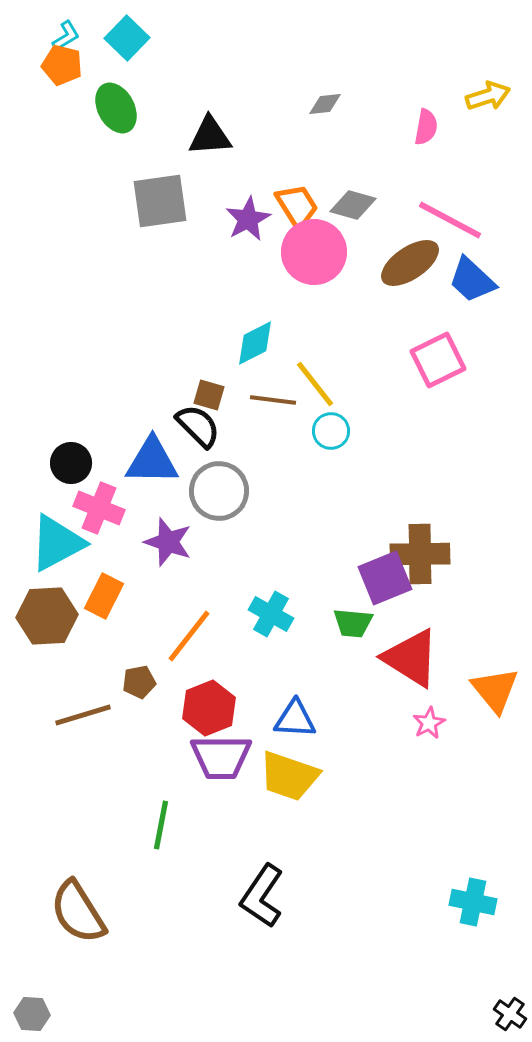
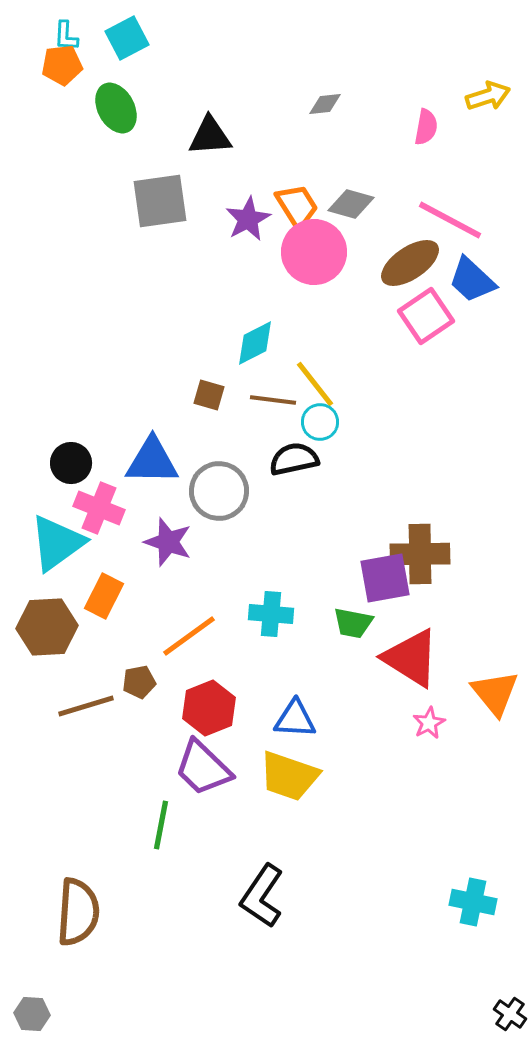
cyan L-shape at (66, 36): rotated 124 degrees clockwise
cyan square at (127, 38): rotated 18 degrees clockwise
orange pentagon at (62, 65): rotated 21 degrees counterclockwise
gray diamond at (353, 205): moved 2 px left, 1 px up
pink square at (438, 360): moved 12 px left, 44 px up; rotated 8 degrees counterclockwise
black semicircle at (198, 426): moved 96 px right, 33 px down; rotated 57 degrees counterclockwise
cyan circle at (331, 431): moved 11 px left, 9 px up
cyan triangle at (57, 543): rotated 8 degrees counterclockwise
purple square at (385, 578): rotated 12 degrees clockwise
cyan cross at (271, 614): rotated 24 degrees counterclockwise
brown hexagon at (47, 616): moved 11 px down
green trapezoid at (353, 623): rotated 6 degrees clockwise
orange line at (189, 636): rotated 16 degrees clockwise
orange triangle at (495, 690): moved 3 px down
brown line at (83, 715): moved 3 px right, 9 px up
purple trapezoid at (221, 757): moved 18 px left, 11 px down; rotated 44 degrees clockwise
brown semicircle at (78, 912): rotated 144 degrees counterclockwise
